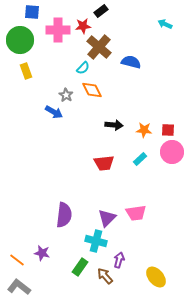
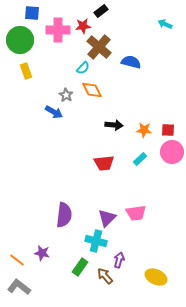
blue square: moved 1 px down
yellow ellipse: rotated 25 degrees counterclockwise
